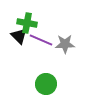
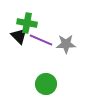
gray star: moved 1 px right
